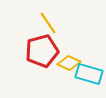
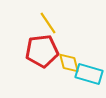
red pentagon: rotated 8 degrees clockwise
yellow diamond: rotated 50 degrees clockwise
